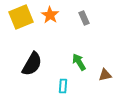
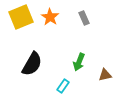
orange star: moved 2 px down
green arrow: rotated 126 degrees counterclockwise
cyan rectangle: rotated 32 degrees clockwise
